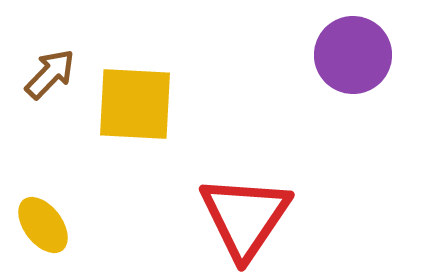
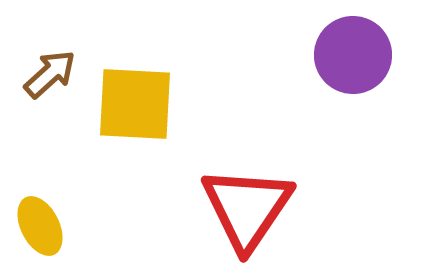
brown arrow: rotated 4 degrees clockwise
red triangle: moved 2 px right, 9 px up
yellow ellipse: moved 3 px left, 1 px down; rotated 10 degrees clockwise
